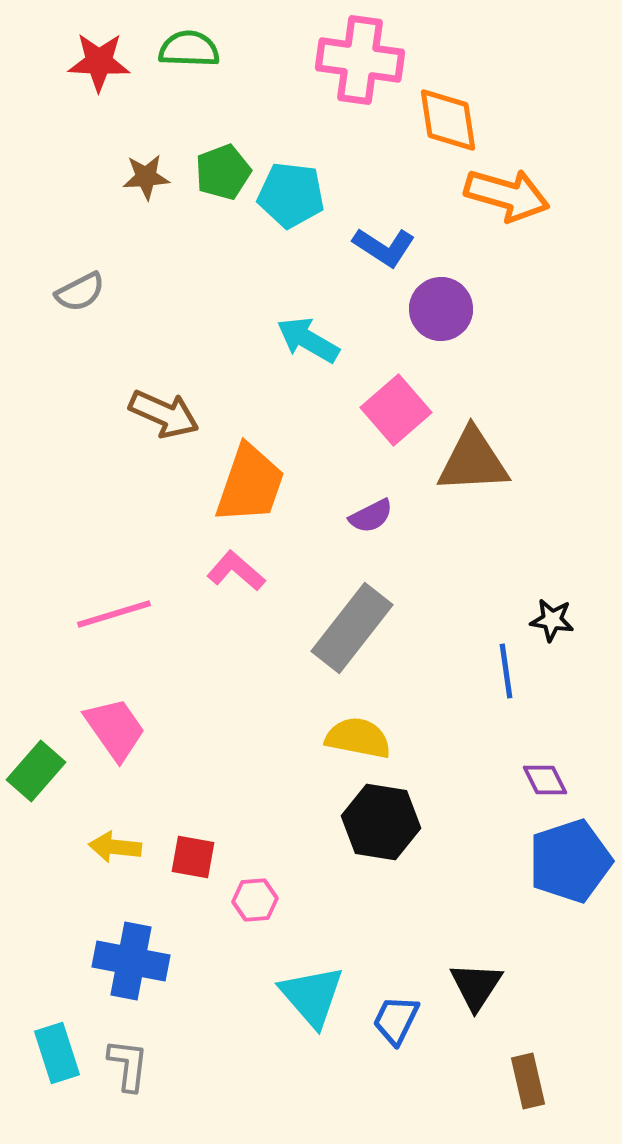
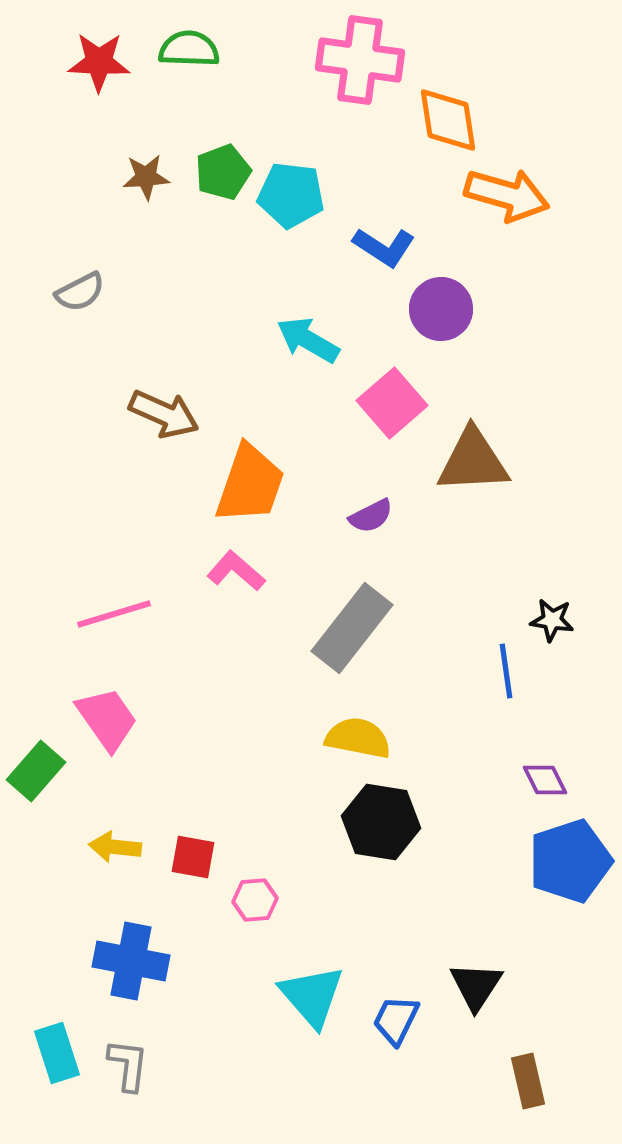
pink square: moved 4 px left, 7 px up
pink trapezoid: moved 8 px left, 10 px up
